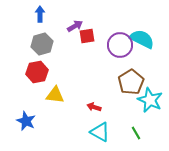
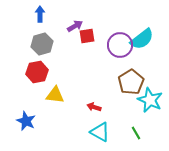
cyan semicircle: rotated 115 degrees clockwise
